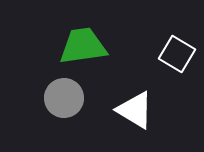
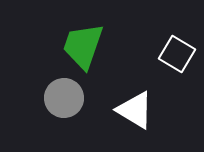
green trapezoid: rotated 63 degrees counterclockwise
